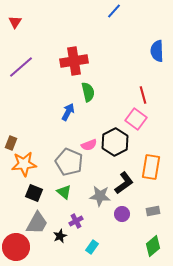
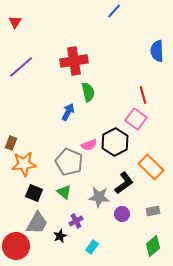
orange rectangle: rotated 55 degrees counterclockwise
gray star: moved 1 px left, 1 px down
red circle: moved 1 px up
